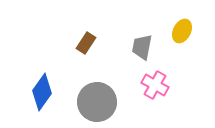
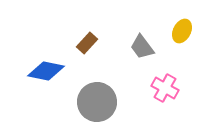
brown rectangle: moved 1 px right; rotated 10 degrees clockwise
gray trapezoid: rotated 48 degrees counterclockwise
pink cross: moved 10 px right, 3 px down
blue diamond: moved 4 px right, 21 px up; rotated 66 degrees clockwise
